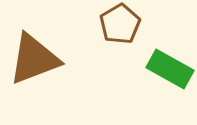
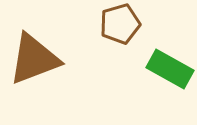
brown pentagon: rotated 15 degrees clockwise
